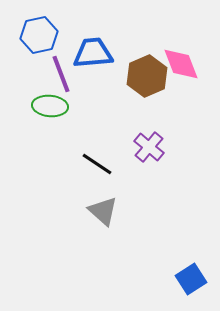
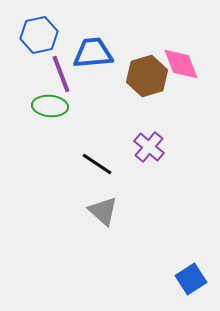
brown hexagon: rotated 6 degrees clockwise
